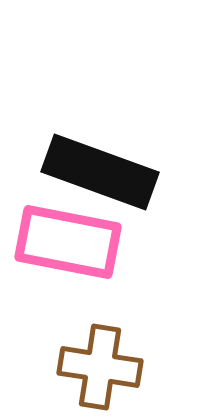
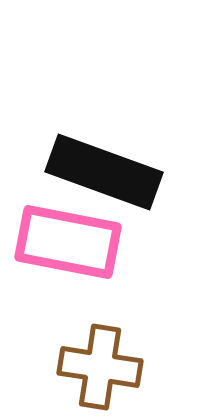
black rectangle: moved 4 px right
